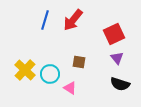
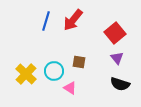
blue line: moved 1 px right, 1 px down
red square: moved 1 px right, 1 px up; rotated 15 degrees counterclockwise
yellow cross: moved 1 px right, 4 px down
cyan circle: moved 4 px right, 3 px up
